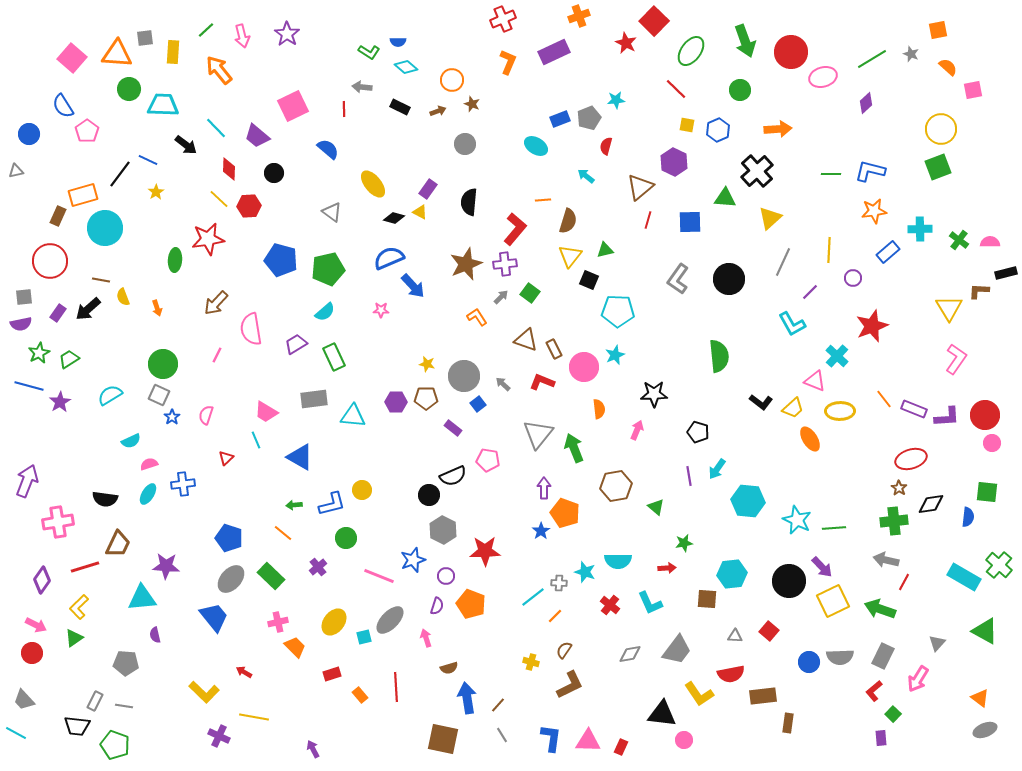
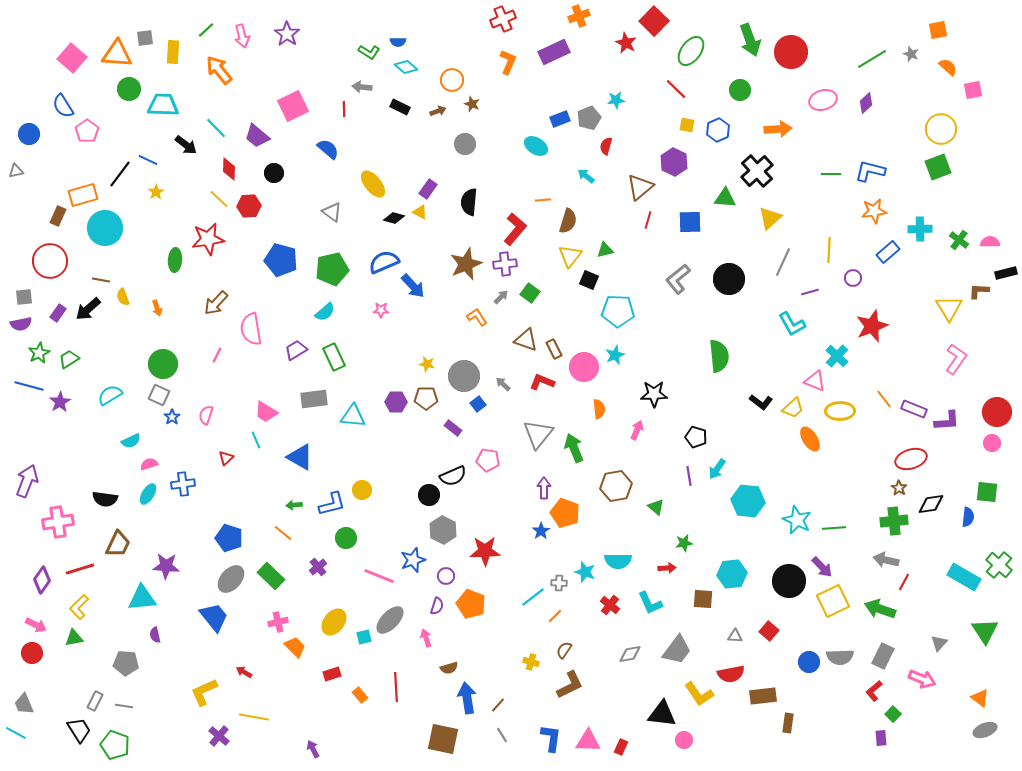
green arrow at (745, 41): moved 5 px right, 1 px up
pink ellipse at (823, 77): moved 23 px down
blue semicircle at (389, 258): moved 5 px left, 4 px down
green pentagon at (328, 269): moved 4 px right
gray L-shape at (678, 279): rotated 16 degrees clockwise
purple line at (810, 292): rotated 30 degrees clockwise
purple trapezoid at (296, 344): moved 6 px down
red circle at (985, 415): moved 12 px right, 3 px up
purple L-shape at (947, 417): moved 4 px down
black pentagon at (698, 432): moved 2 px left, 5 px down
red line at (85, 567): moved 5 px left, 2 px down
brown square at (707, 599): moved 4 px left
green triangle at (985, 631): rotated 28 degrees clockwise
green triangle at (74, 638): rotated 24 degrees clockwise
gray triangle at (937, 643): moved 2 px right
pink arrow at (918, 679): moved 4 px right; rotated 100 degrees counterclockwise
yellow L-shape at (204, 692): rotated 112 degrees clockwise
gray trapezoid at (24, 700): moved 4 px down; rotated 20 degrees clockwise
black trapezoid at (77, 726): moved 2 px right, 4 px down; rotated 128 degrees counterclockwise
purple cross at (219, 736): rotated 15 degrees clockwise
